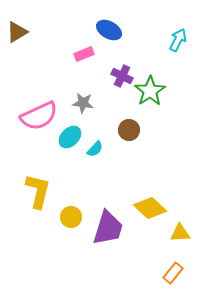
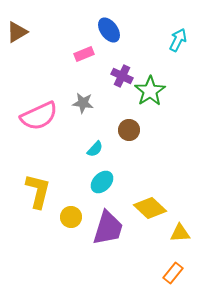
blue ellipse: rotated 25 degrees clockwise
cyan ellipse: moved 32 px right, 45 px down
